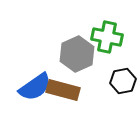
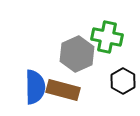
black hexagon: rotated 20 degrees counterclockwise
blue semicircle: rotated 56 degrees counterclockwise
